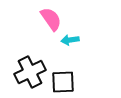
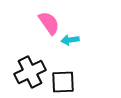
pink semicircle: moved 2 px left, 4 px down
